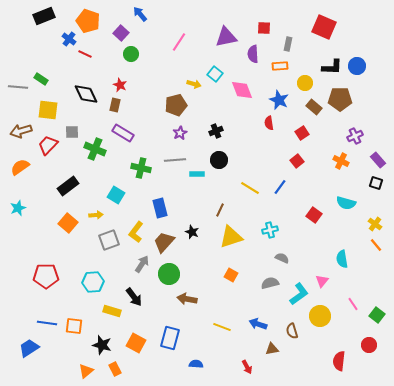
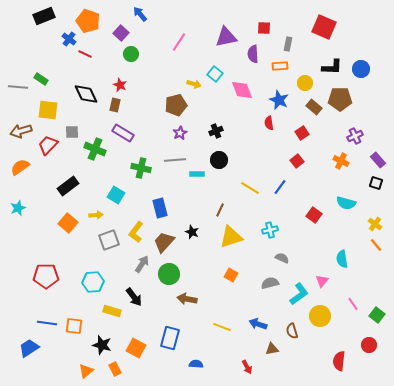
blue circle at (357, 66): moved 4 px right, 3 px down
orange square at (136, 343): moved 5 px down
